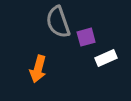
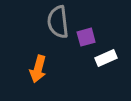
gray semicircle: rotated 12 degrees clockwise
